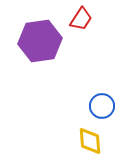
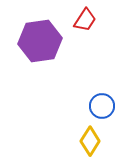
red trapezoid: moved 4 px right, 1 px down
yellow diamond: rotated 36 degrees clockwise
